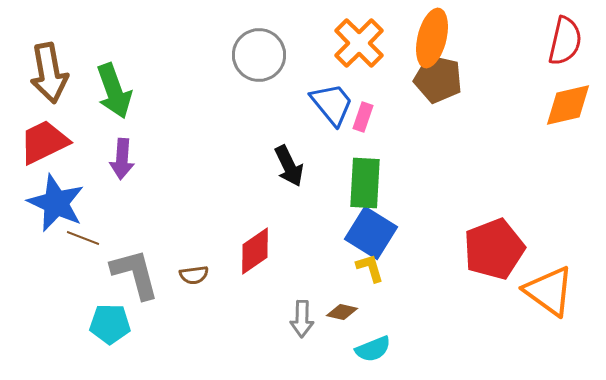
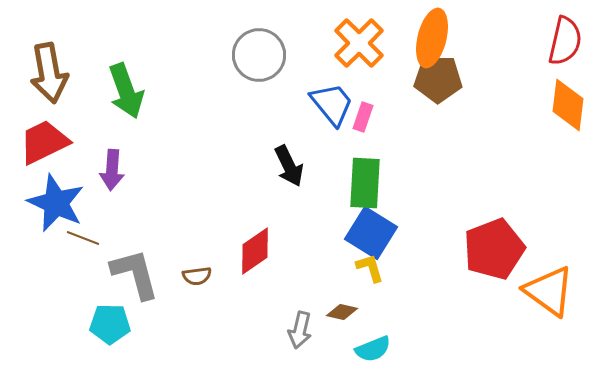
brown pentagon: rotated 12 degrees counterclockwise
green arrow: moved 12 px right
orange diamond: rotated 70 degrees counterclockwise
purple arrow: moved 10 px left, 11 px down
brown semicircle: moved 3 px right, 1 px down
gray arrow: moved 2 px left, 11 px down; rotated 12 degrees clockwise
